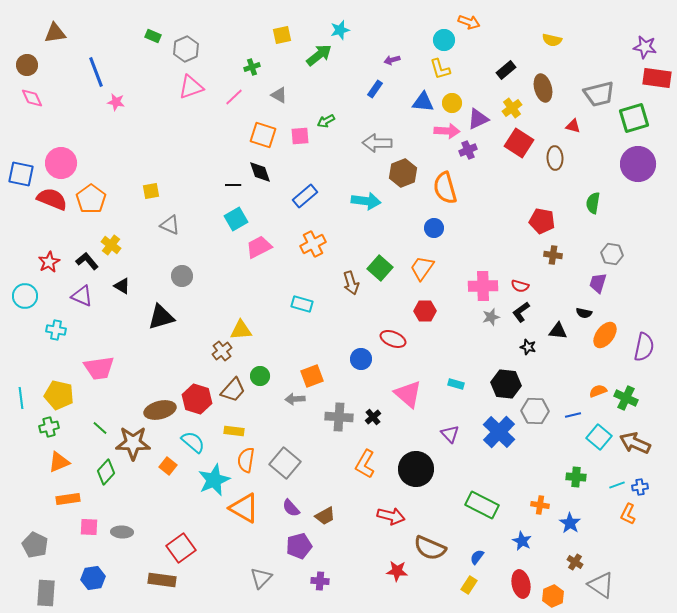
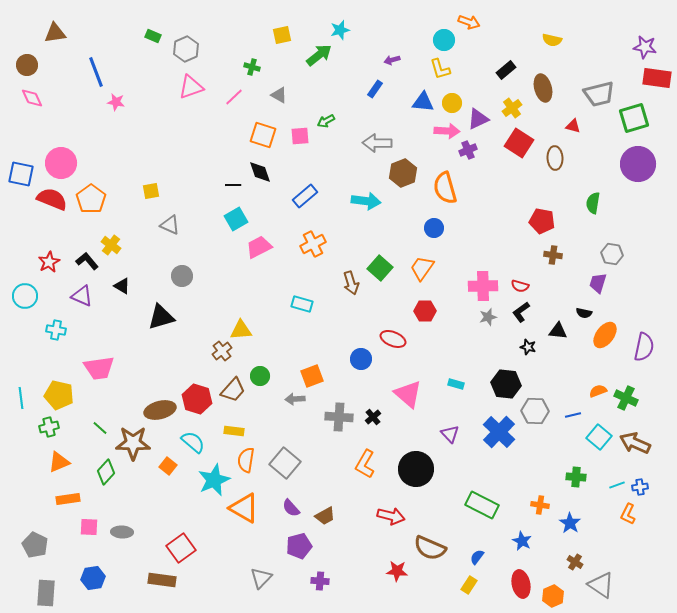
green cross at (252, 67): rotated 35 degrees clockwise
gray star at (491, 317): moved 3 px left
